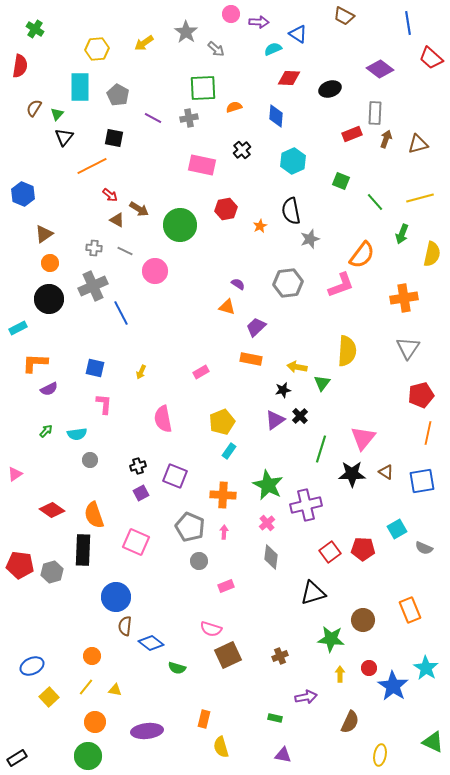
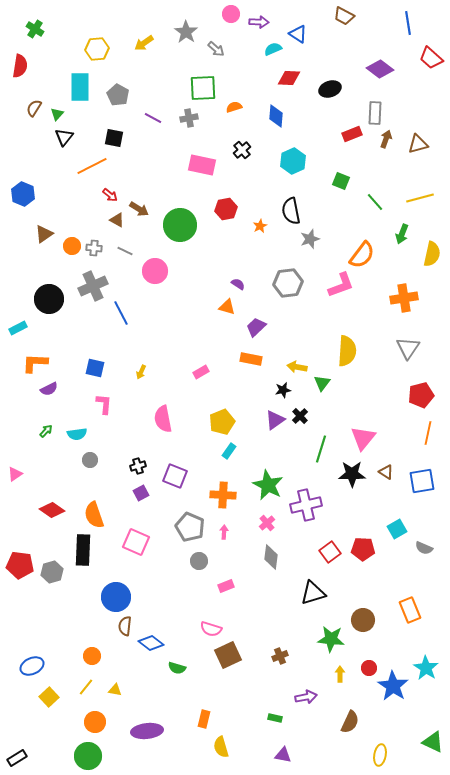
orange circle at (50, 263): moved 22 px right, 17 px up
